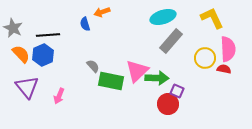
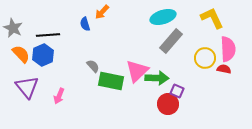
orange arrow: rotated 28 degrees counterclockwise
